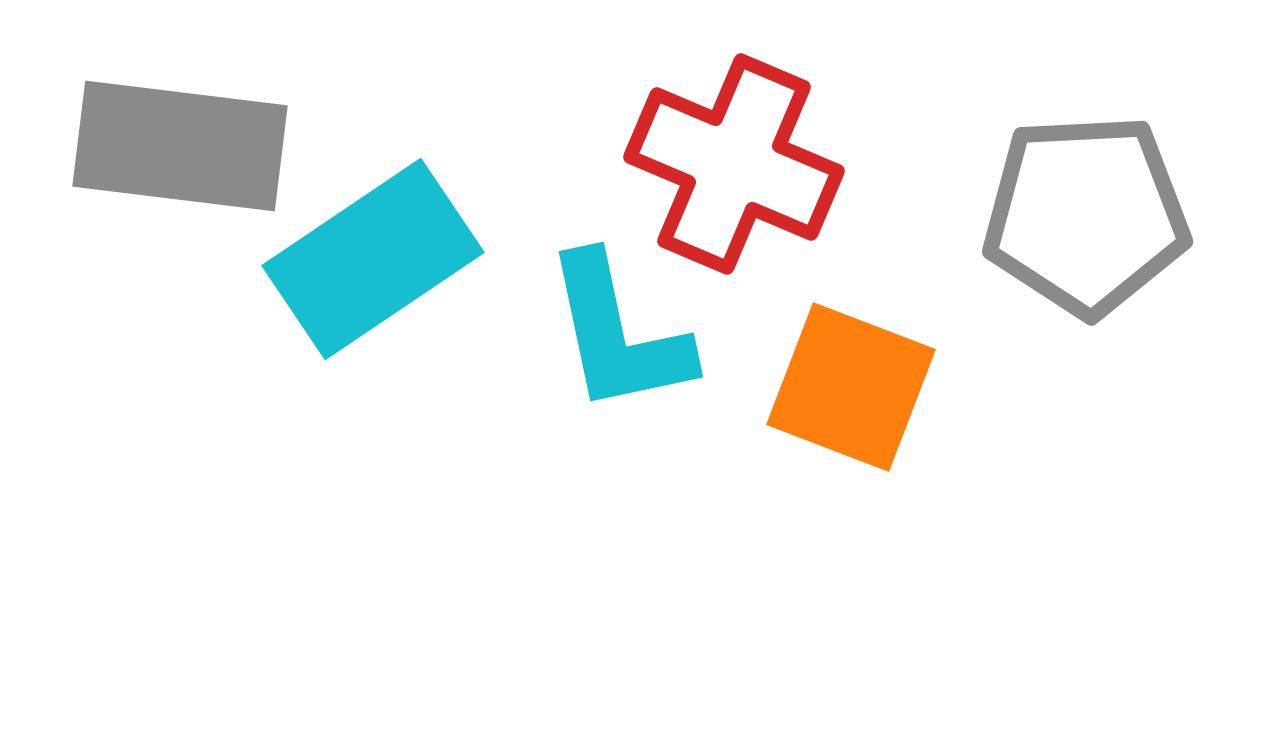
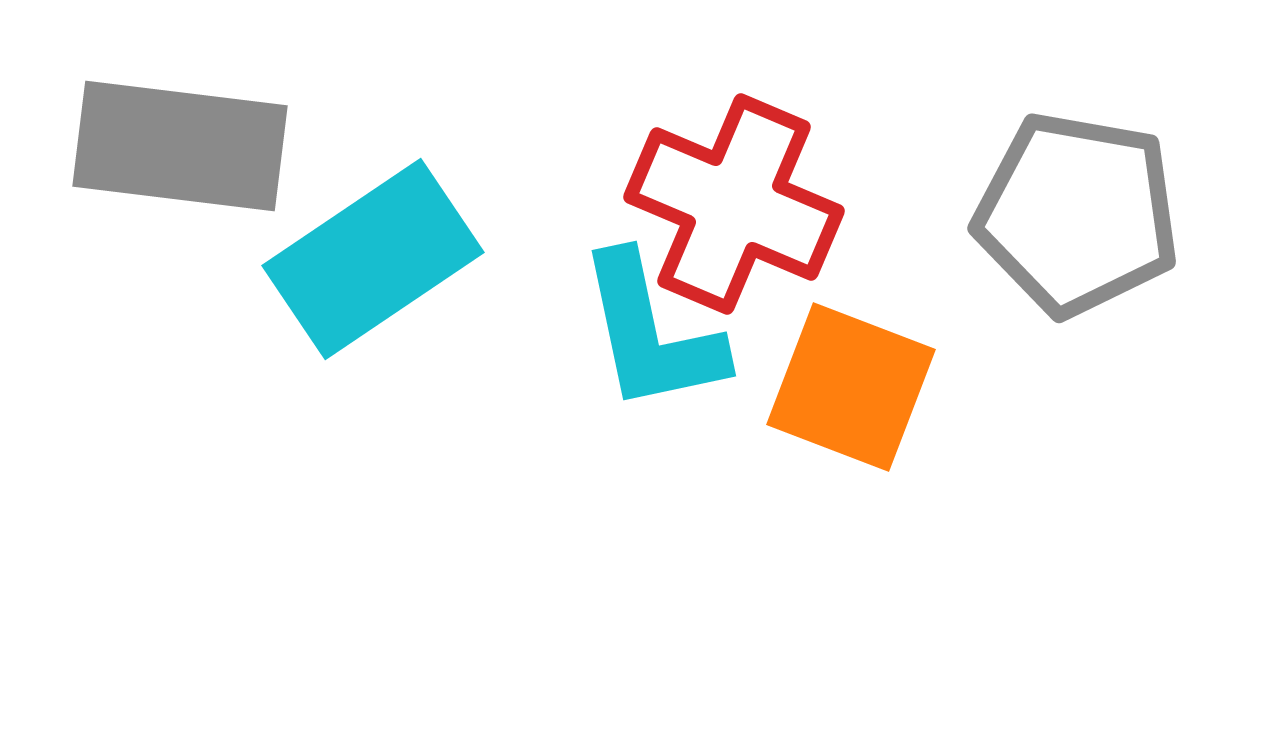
red cross: moved 40 px down
gray pentagon: moved 9 px left, 1 px up; rotated 13 degrees clockwise
cyan L-shape: moved 33 px right, 1 px up
